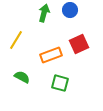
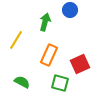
green arrow: moved 1 px right, 9 px down
red square: moved 1 px right, 20 px down
orange rectangle: moved 2 px left; rotated 45 degrees counterclockwise
green semicircle: moved 5 px down
